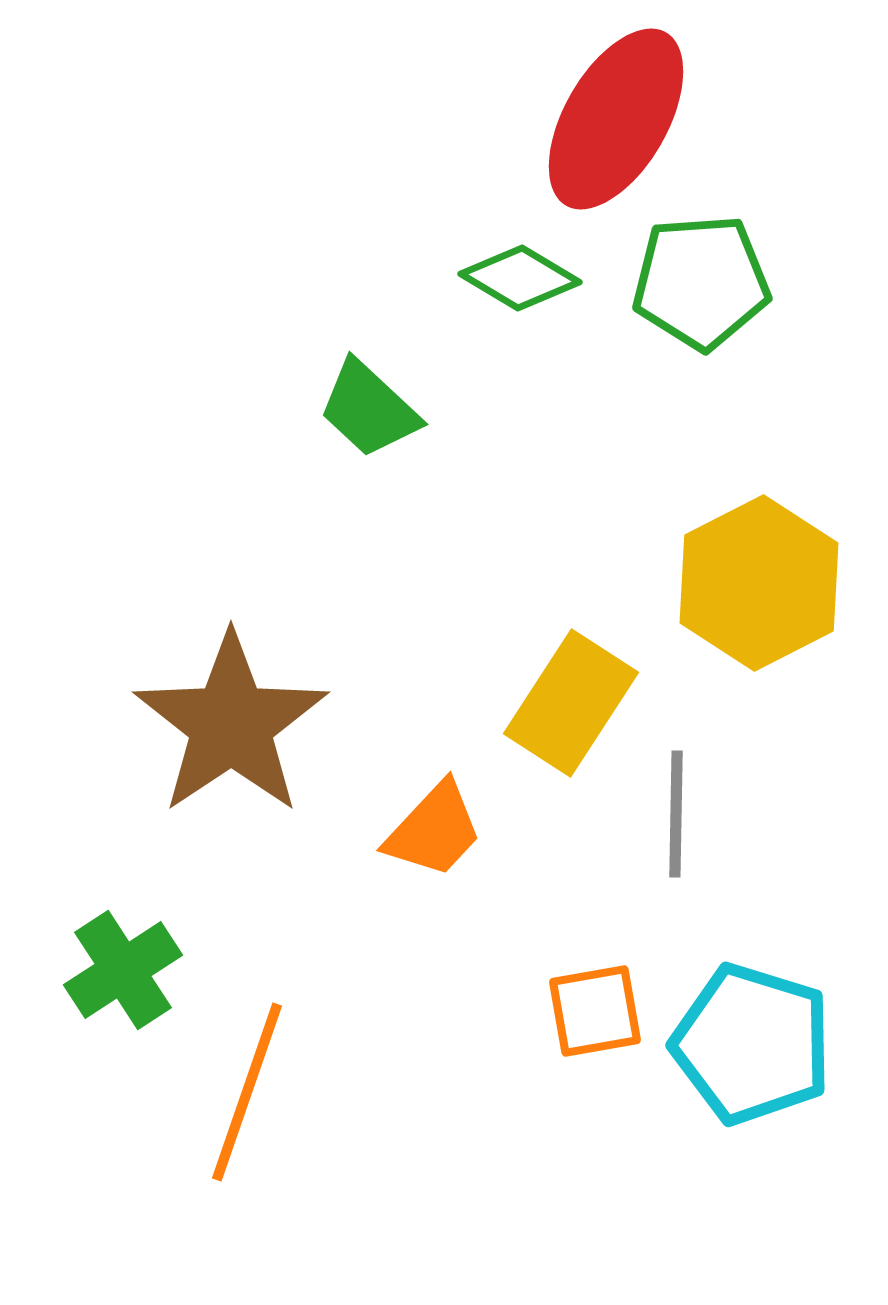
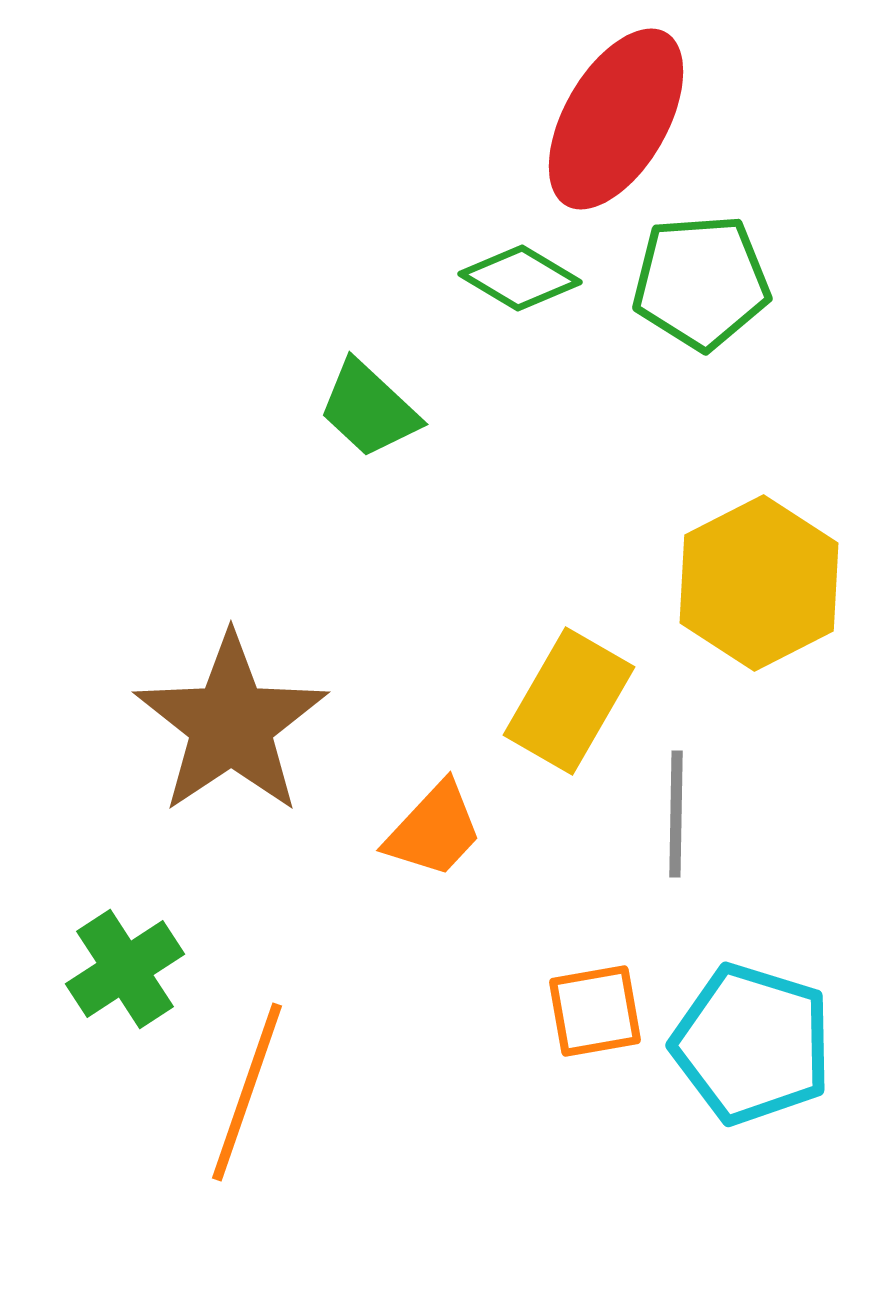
yellow rectangle: moved 2 px left, 2 px up; rotated 3 degrees counterclockwise
green cross: moved 2 px right, 1 px up
